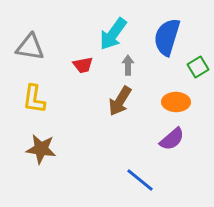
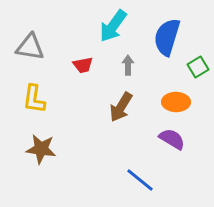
cyan arrow: moved 8 px up
brown arrow: moved 1 px right, 6 px down
purple semicircle: rotated 108 degrees counterclockwise
